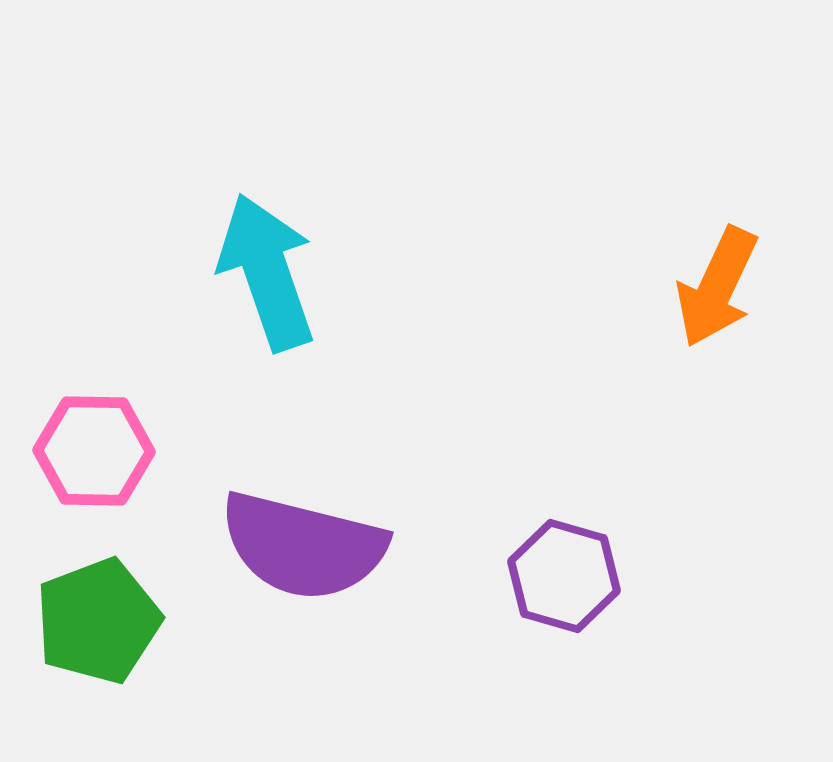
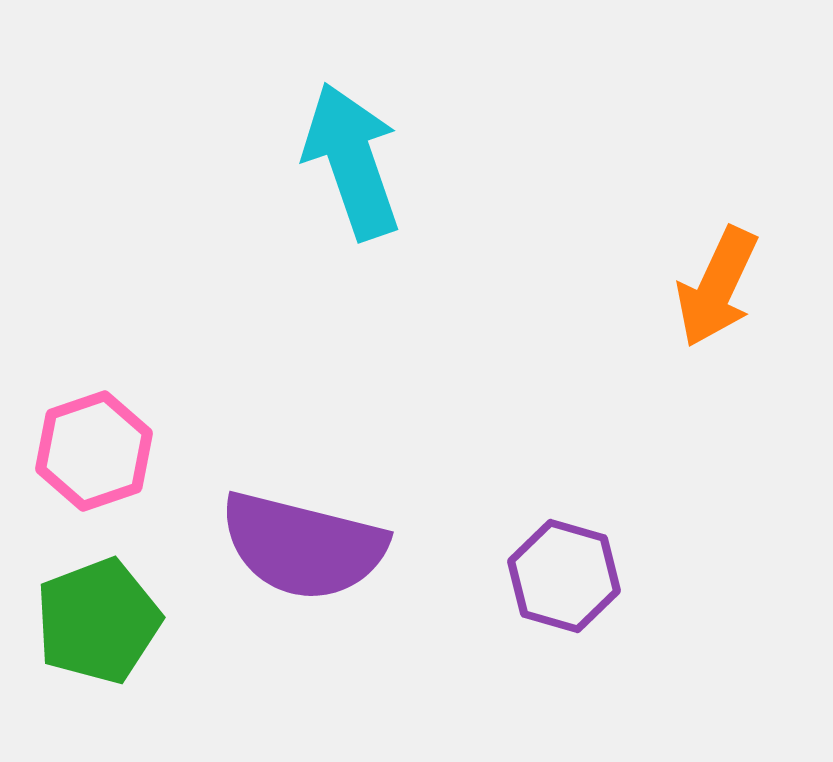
cyan arrow: moved 85 px right, 111 px up
pink hexagon: rotated 20 degrees counterclockwise
